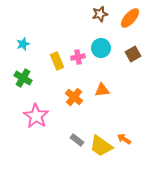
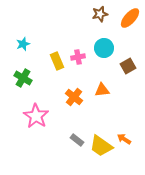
cyan circle: moved 3 px right
brown square: moved 5 px left, 12 px down
